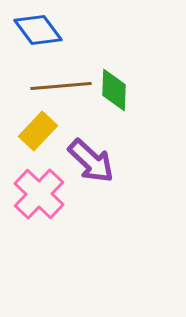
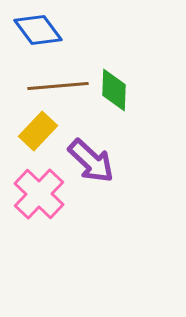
brown line: moved 3 px left
